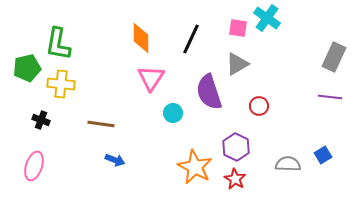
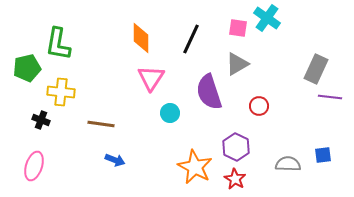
gray rectangle: moved 18 px left, 12 px down
yellow cross: moved 8 px down
cyan circle: moved 3 px left
blue square: rotated 24 degrees clockwise
